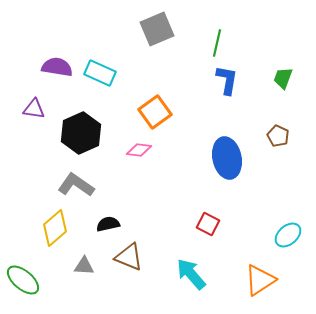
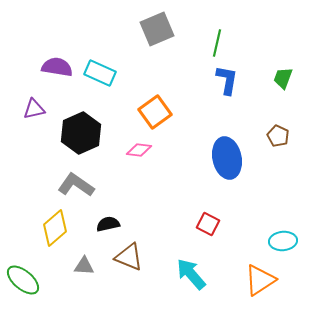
purple triangle: rotated 20 degrees counterclockwise
cyan ellipse: moved 5 px left, 6 px down; rotated 36 degrees clockwise
